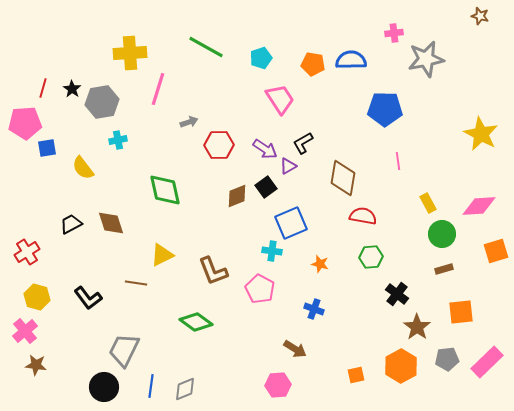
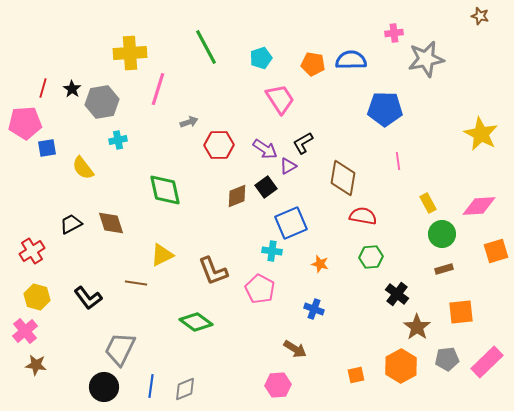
green line at (206, 47): rotated 33 degrees clockwise
red cross at (27, 252): moved 5 px right, 1 px up
gray trapezoid at (124, 350): moved 4 px left, 1 px up
